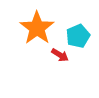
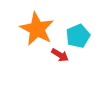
orange star: moved 1 px down; rotated 8 degrees counterclockwise
